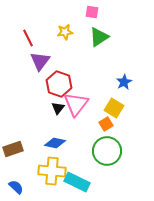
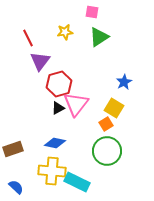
red hexagon: rotated 25 degrees clockwise
black triangle: rotated 24 degrees clockwise
